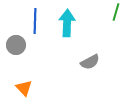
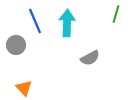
green line: moved 2 px down
blue line: rotated 25 degrees counterclockwise
gray semicircle: moved 4 px up
